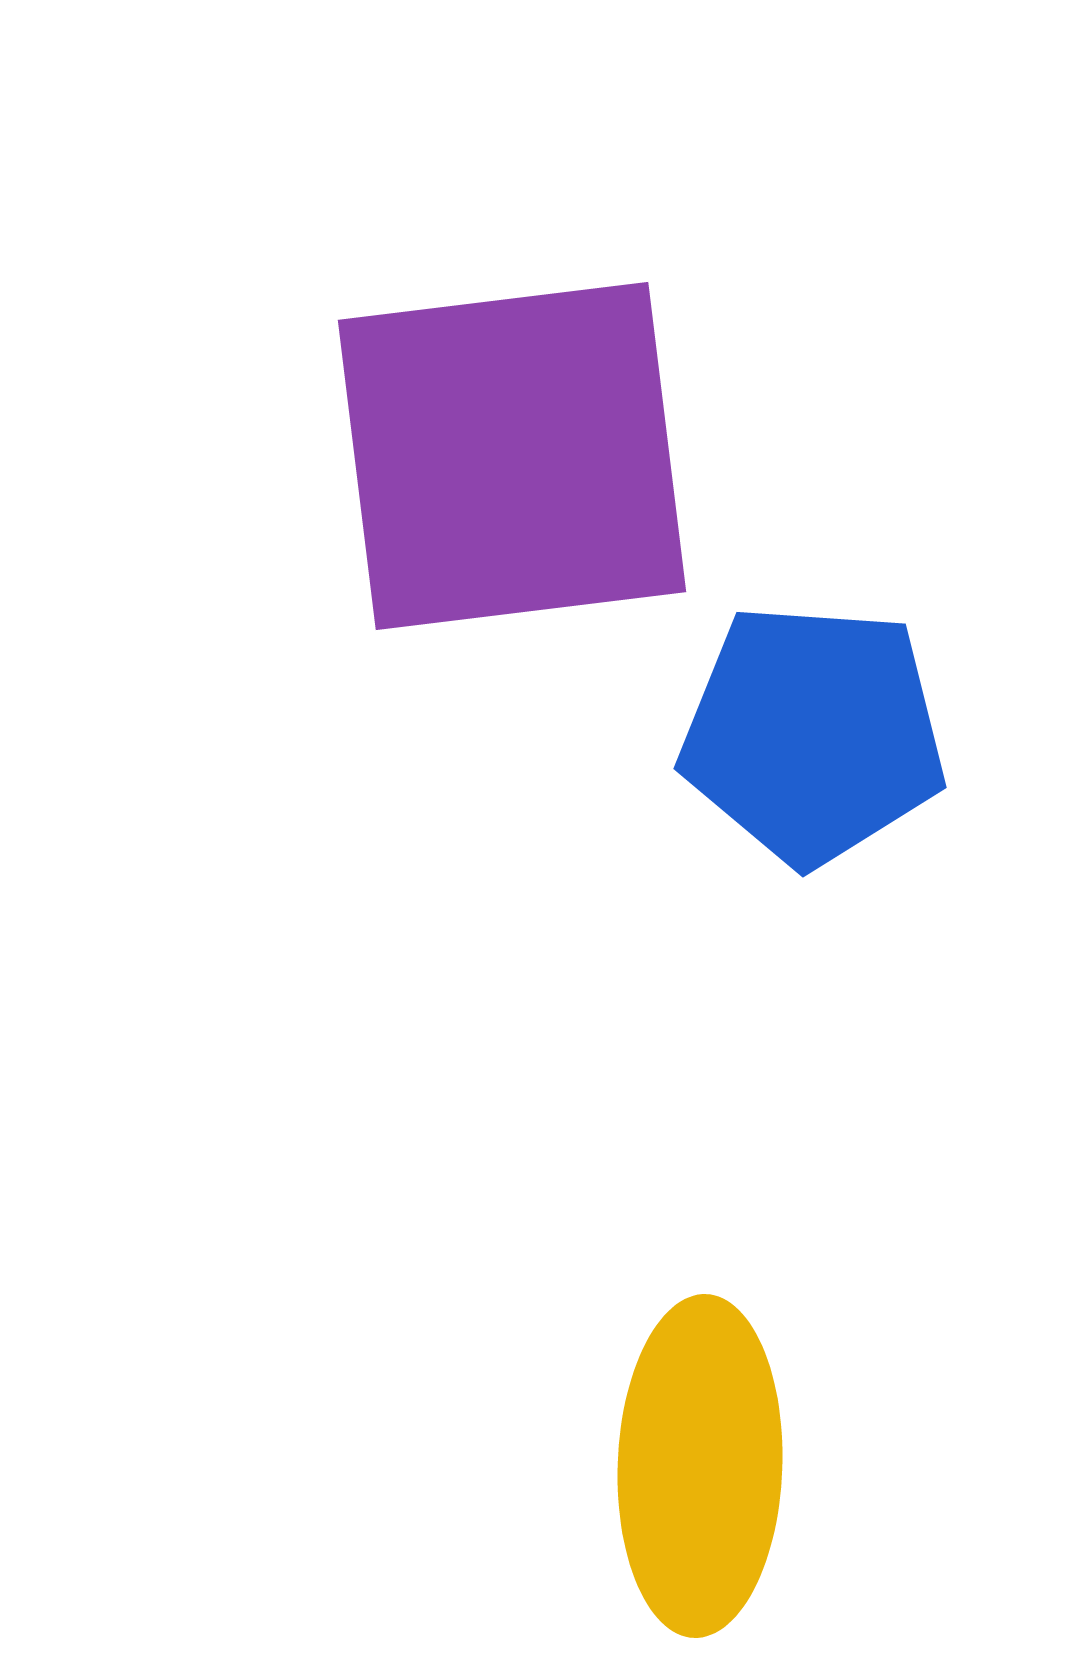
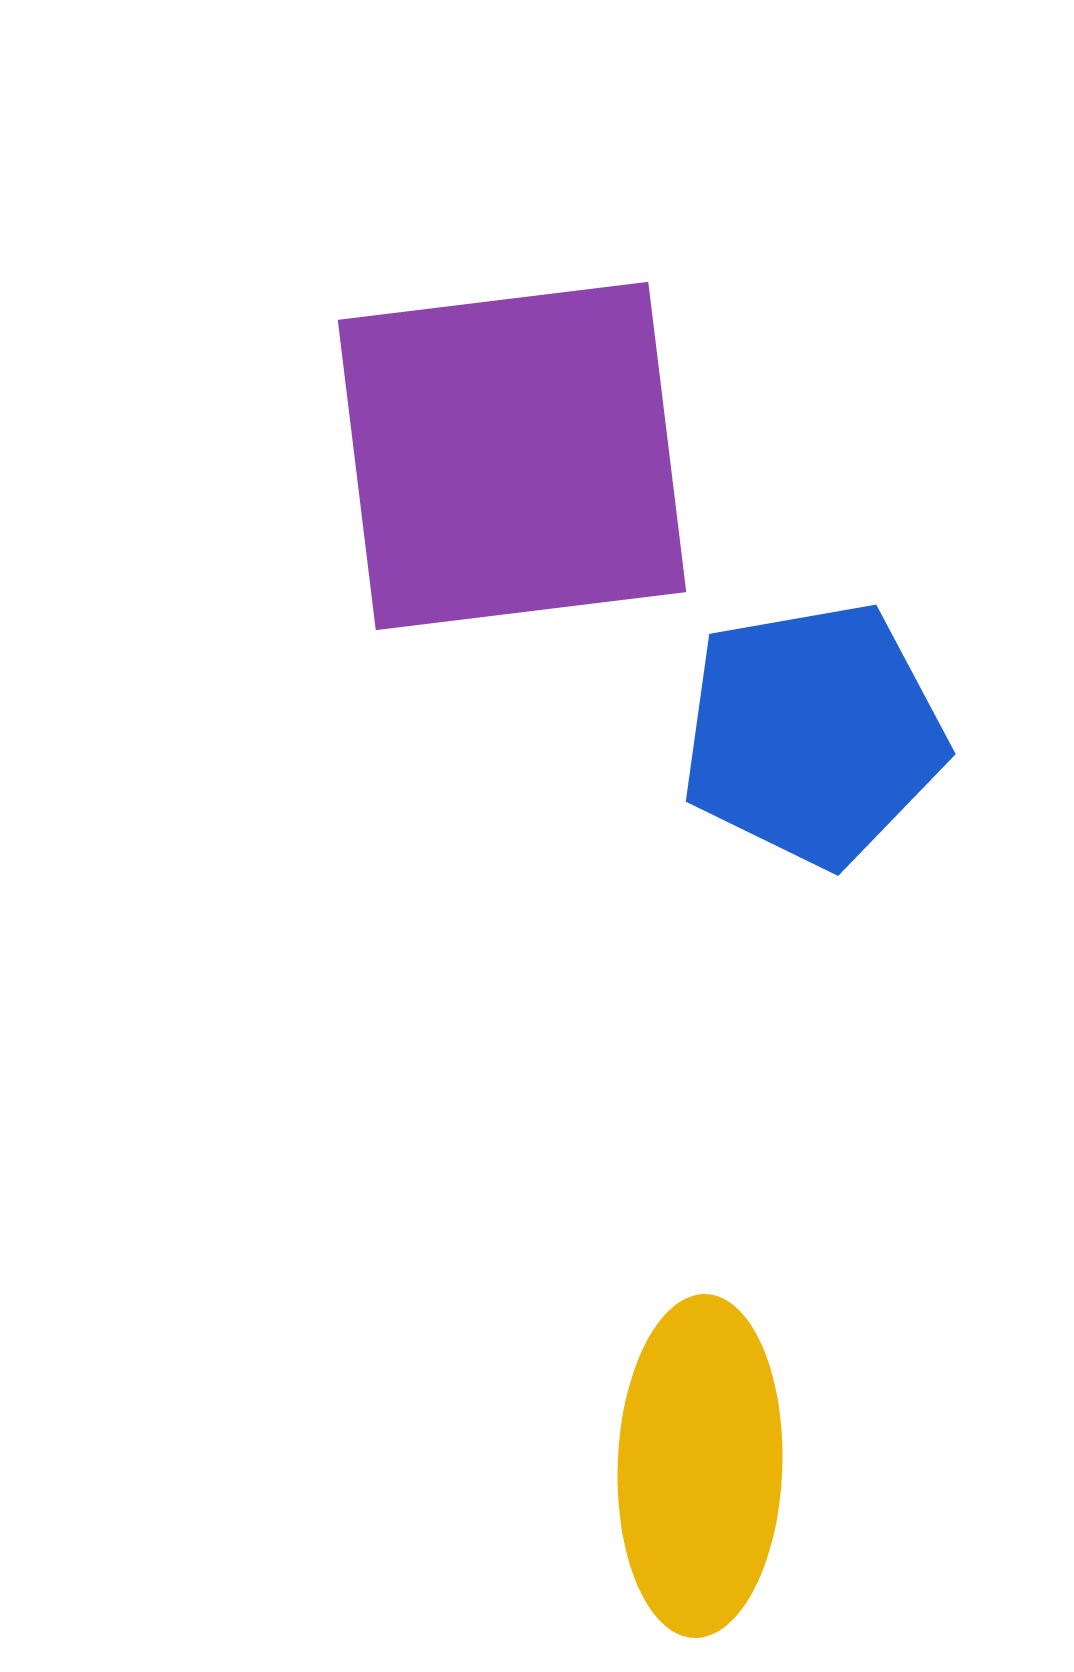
blue pentagon: rotated 14 degrees counterclockwise
